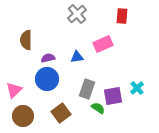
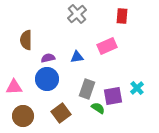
pink rectangle: moved 4 px right, 2 px down
pink triangle: moved 3 px up; rotated 42 degrees clockwise
